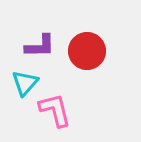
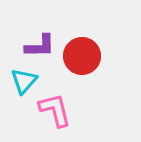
red circle: moved 5 px left, 5 px down
cyan triangle: moved 1 px left, 2 px up
